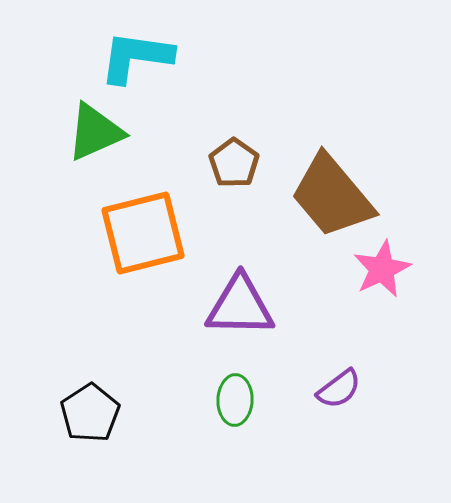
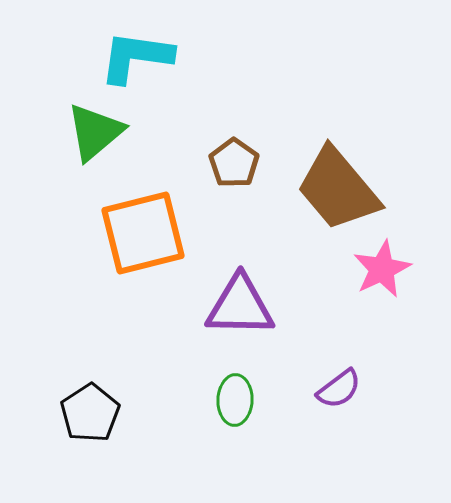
green triangle: rotated 16 degrees counterclockwise
brown trapezoid: moved 6 px right, 7 px up
